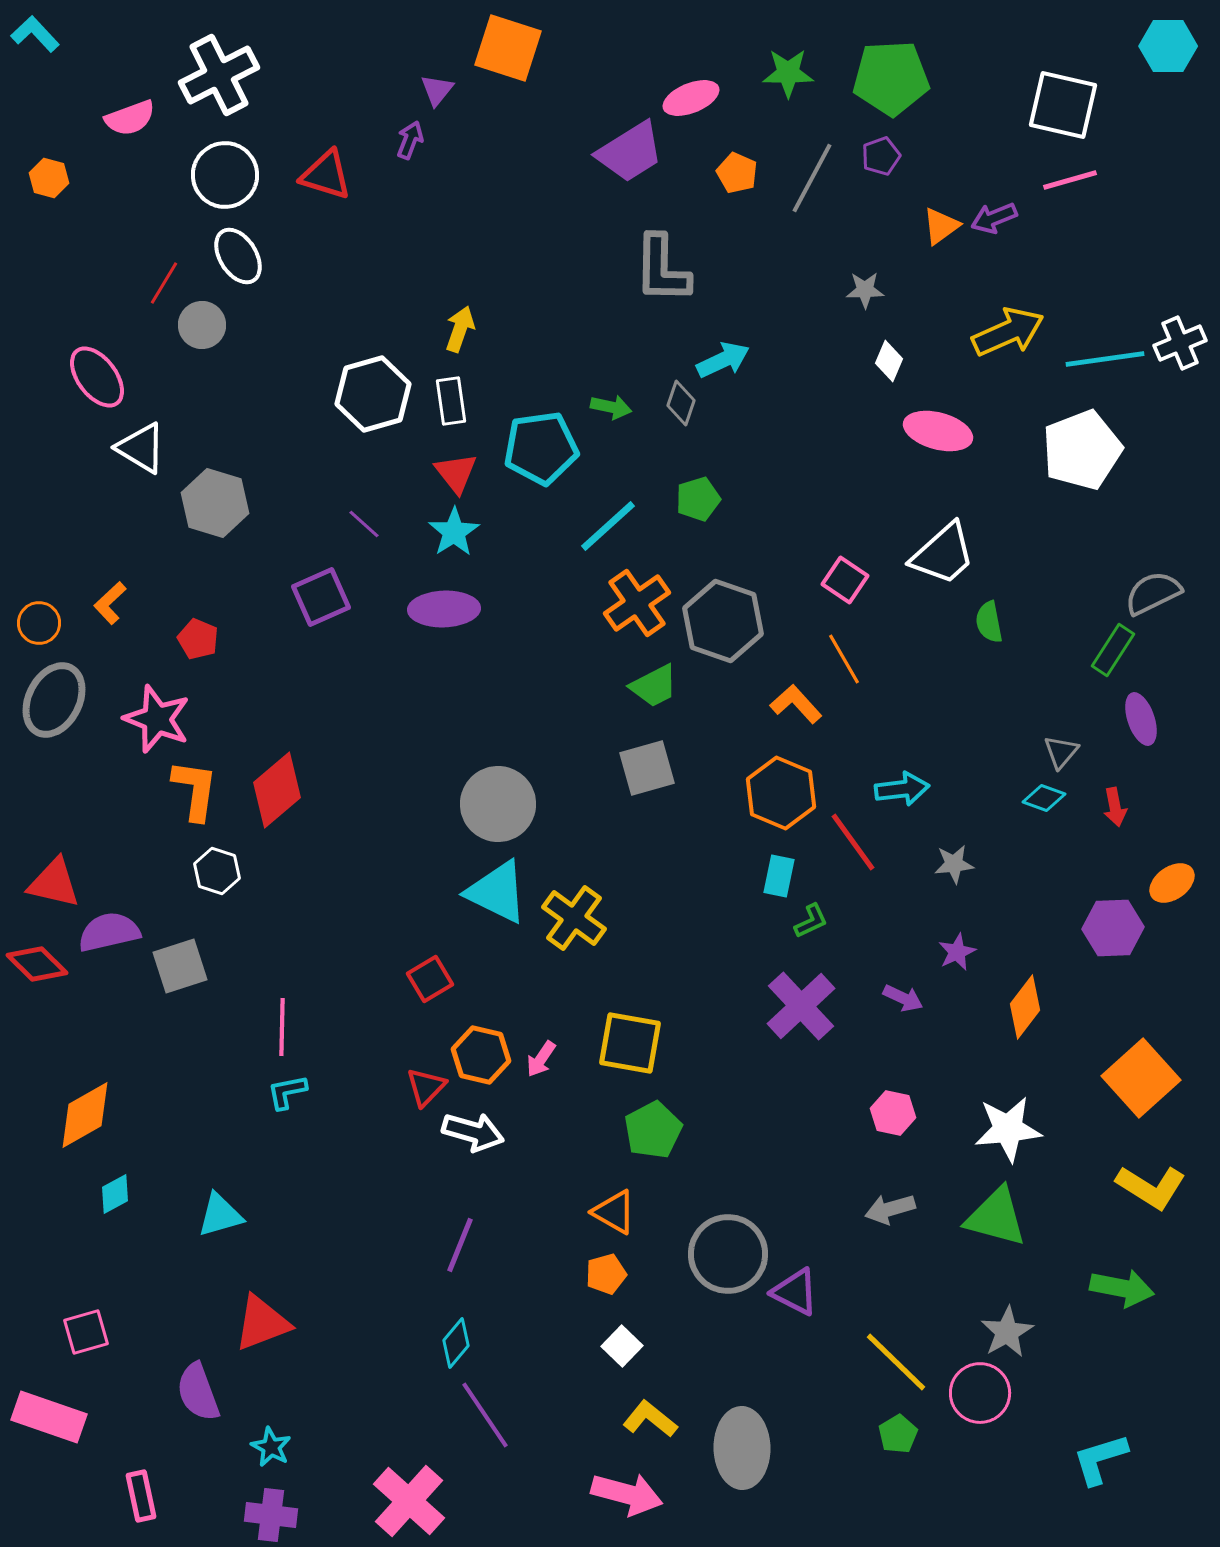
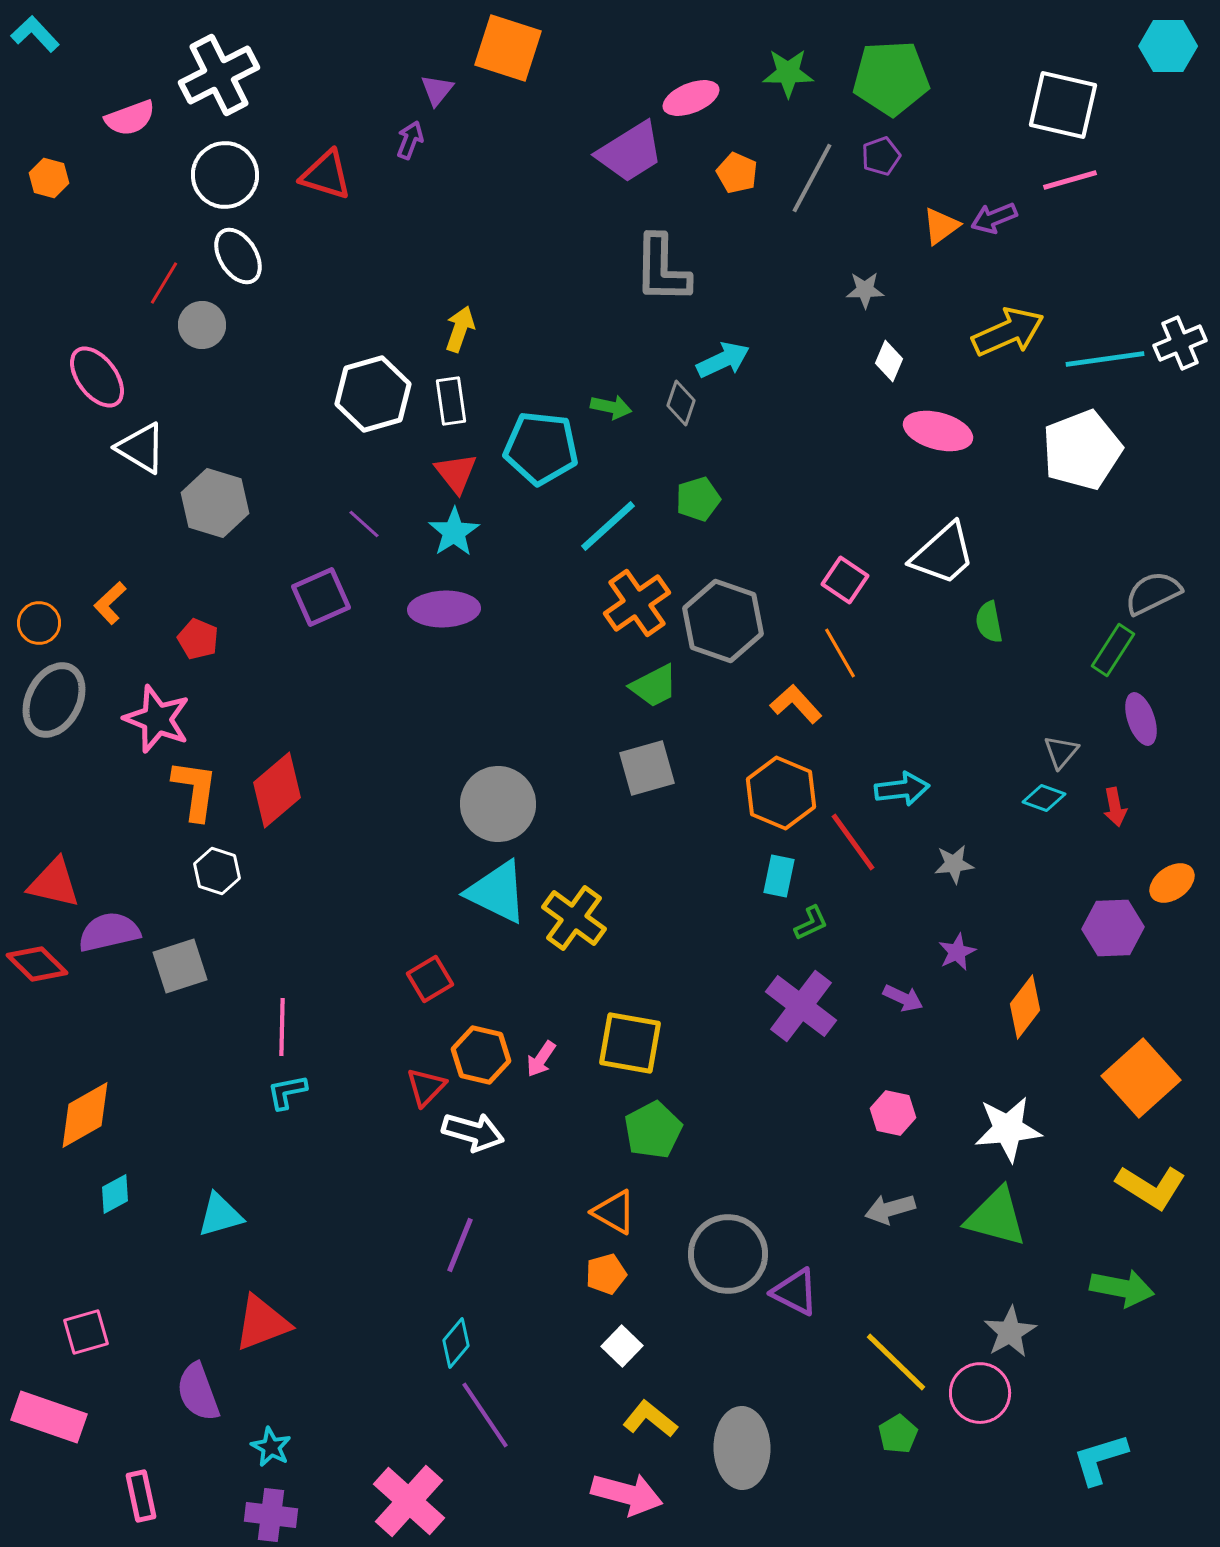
cyan pentagon at (541, 448): rotated 14 degrees clockwise
orange line at (844, 659): moved 4 px left, 6 px up
green L-shape at (811, 921): moved 2 px down
purple cross at (801, 1006): rotated 10 degrees counterclockwise
gray star at (1007, 1332): moved 3 px right
